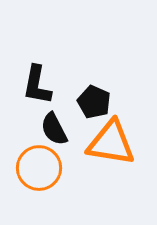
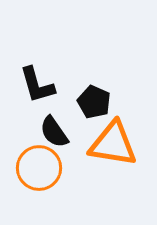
black L-shape: rotated 27 degrees counterclockwise
black semicircle: moved 3 px down; rotated 8 degrees counterclockwise
orange triangle: moved 2 px right, 1 px down
